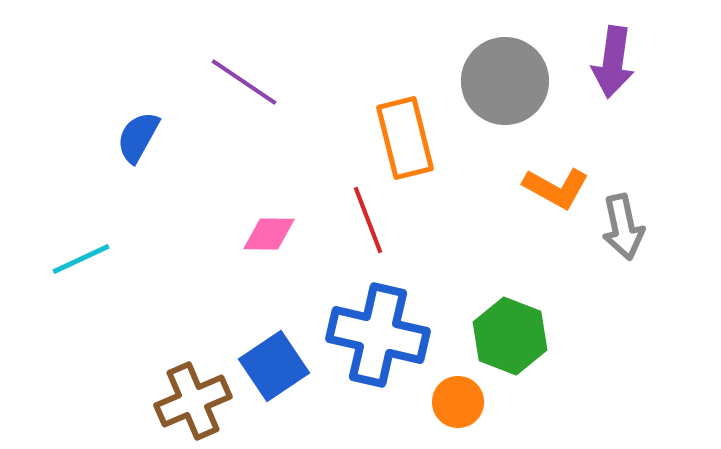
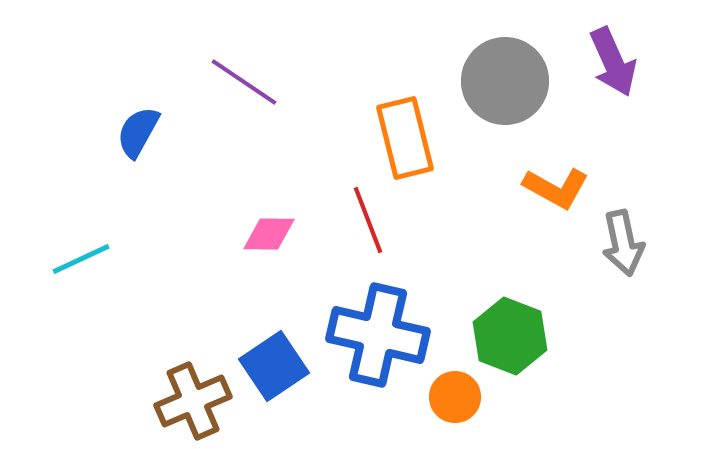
purple arrow: rotated 32 degrees counterclockwise
blue semicircle: moved 5 px up
gray arrow: moved 16 px down
orange circle: moved 3 px left, 5 px up
